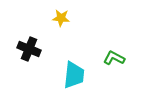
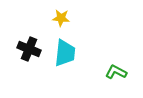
green L-shape: moved 2 px right, 14 px down
cyan trapezoid: moved 9 px left, 22 px up
